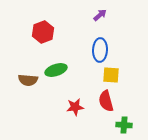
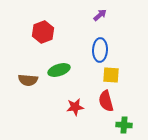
green ellipse: moved 3 px right
